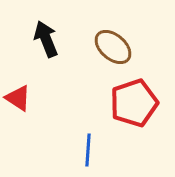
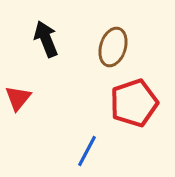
brown ellipse: rotated 66 degrees clockwise
red triangle: rotated 36 degrees clockwise
blue line: moved 1 px left, 1 px down; rotated 24 degrees clockwise
